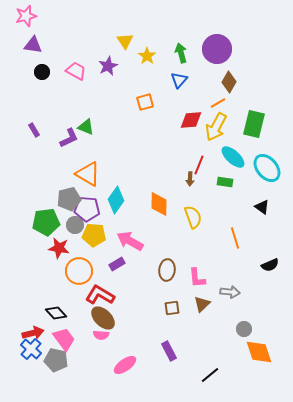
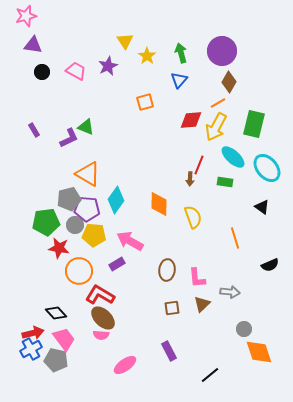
purple circle at (217, 49): moved 5 px right, 2 px down
blue cross at (31, 349): rotated 20 degrees clockwise
